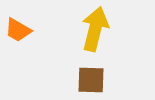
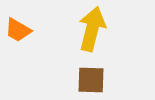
yellow arrow: moved 3 px left
